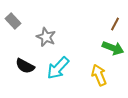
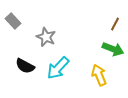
green arrow: moved 1 px down
